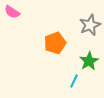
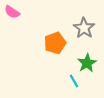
gray star: moved 6 px left, 3 px down; rotated 15 degrees counterclockwise
green star: moved 2 px left, 2 px down
cyan line: rotated 56 degrees counterclockwise
